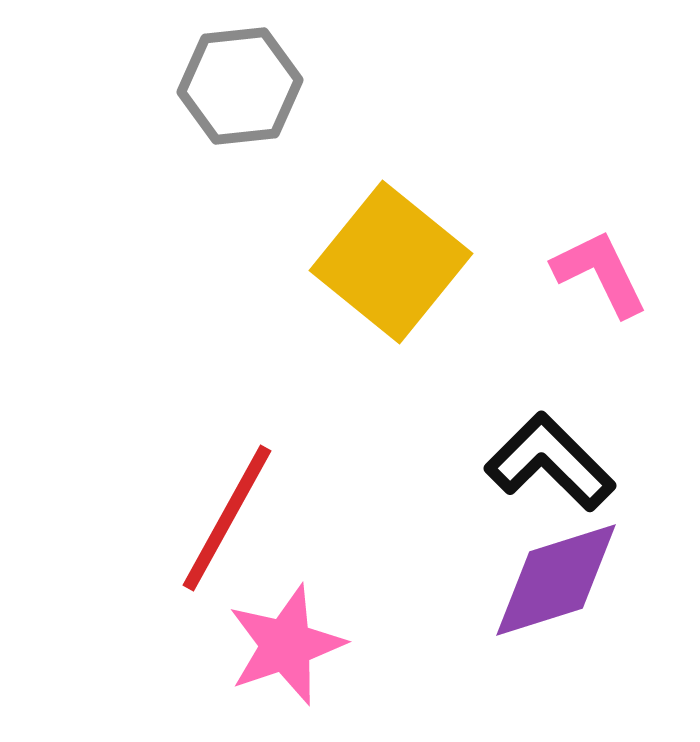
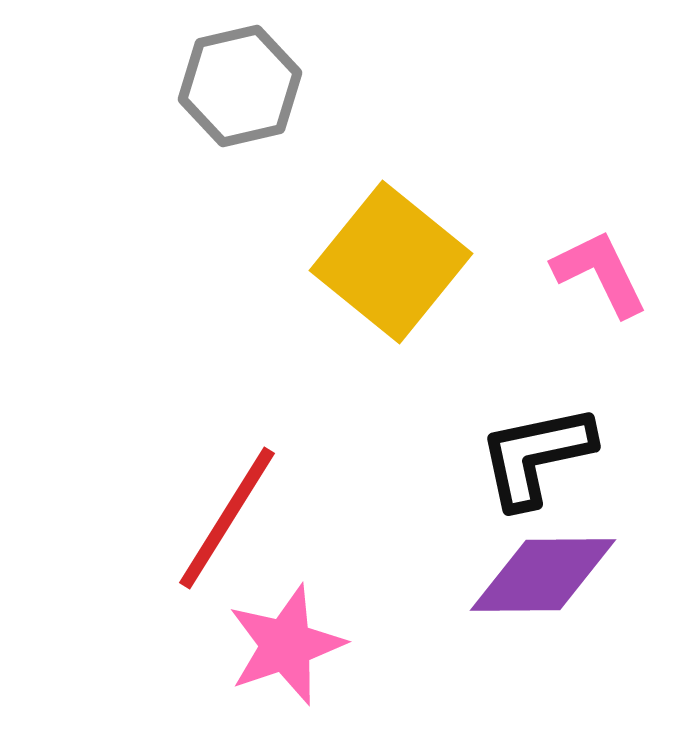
gray hexagon: rotated 7 degrees counterclockwise
black L-shape: moved 14 px left, 6 px up; rotated 57 degrees counterclockwise
red line: rotated 3 degrees clockwise
purple diamond: moved 13 px left, 5 px up; rotated 17 degrees clockwise
